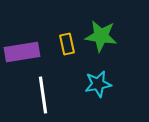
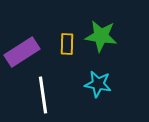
yellow rectangle: rotated 15 degrees clockwise
purple rectangle: rotated 24 degrees counterclockwise
cyan star: rotated 20 degrees clockwise
